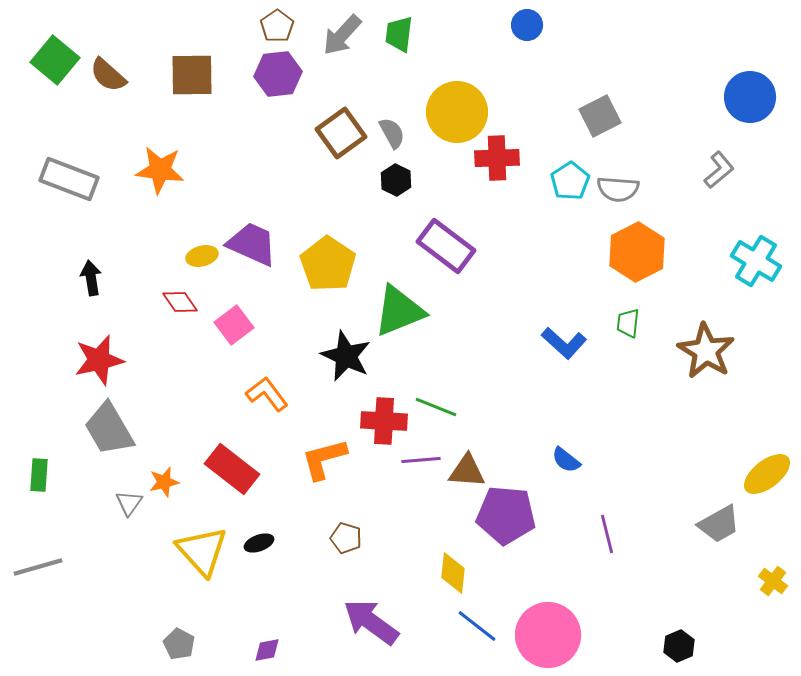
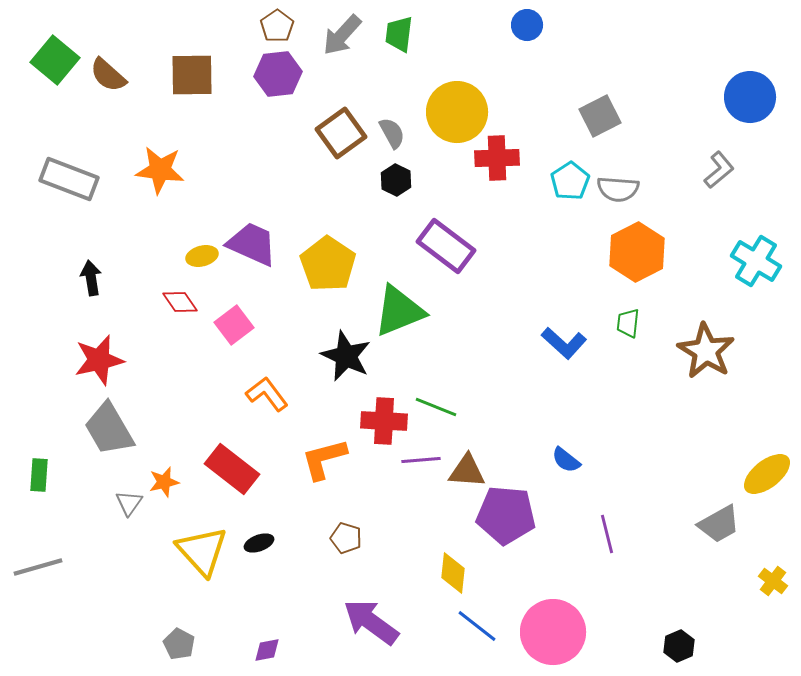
pink circle at (548, 635): moved 5 px right, 3 px up
